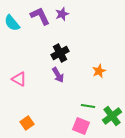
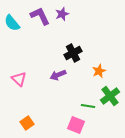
black cross: moved 13 px right
purple arrow: rotated 98 degrees clockwise
pink triangle: rotated 14 degrees clockwise
green cross: moved 2 px left, 20 px up
pink square: moved 5 px left, 1 px up
